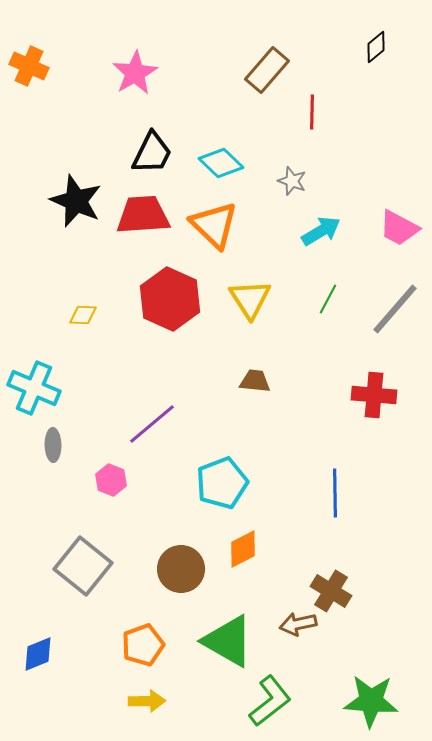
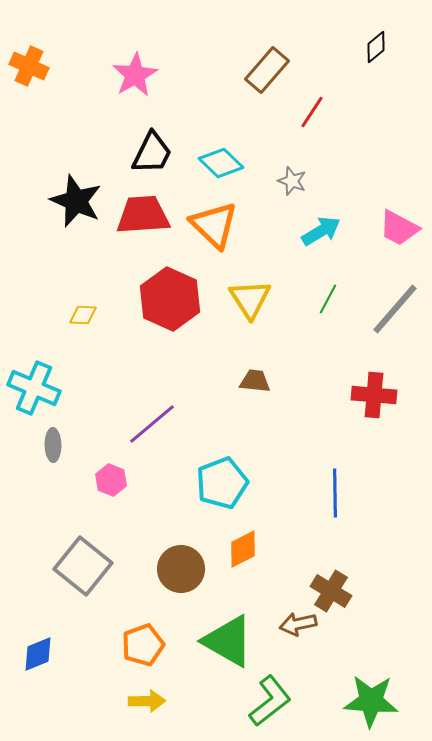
pink star: moved 2 px down
red line: rotated 32 degrees clockwise
